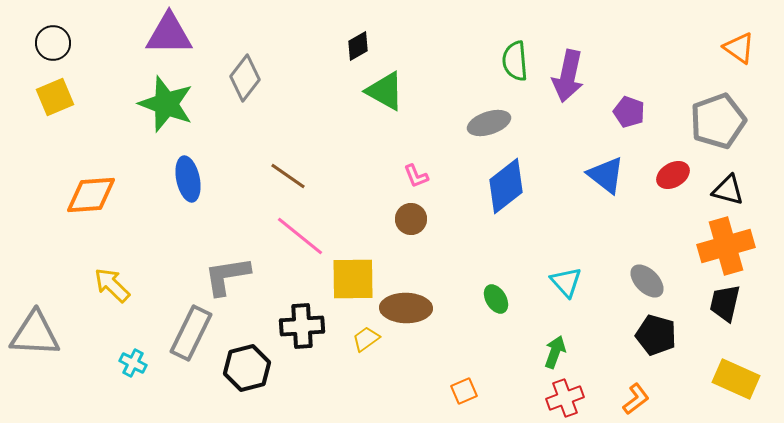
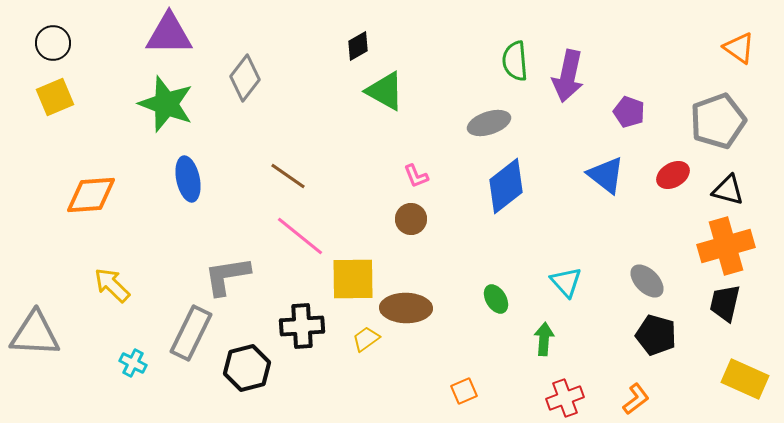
green arrow at (555, 352): moved 11 px left, 13 px up; rotated 16 degrees counterclockwise
yellow rectangle at (736, 379): moved 9 px right
